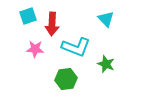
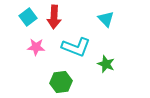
cyan square: moved 1 px down; rotated 18 degrees counterclockwise
red arrow: moved 2 px right, 7 px up
pink star: moved 1 px right, 2 px up
green hexagon: moved 5 px left, 3 px down
